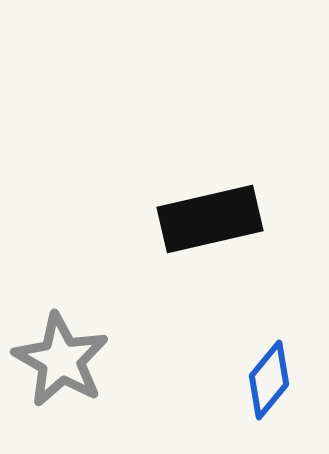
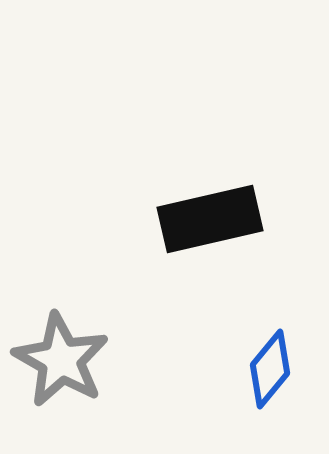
blue diamond: moved 1 px right, 11 px up
